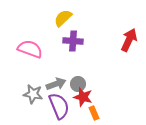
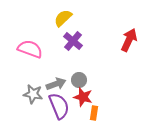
purple cross: rotated 36 degrees clockwise
gray circle: moved 1 px right, 4 px up
orange rectangle: rotated 32 degrees clockwise
